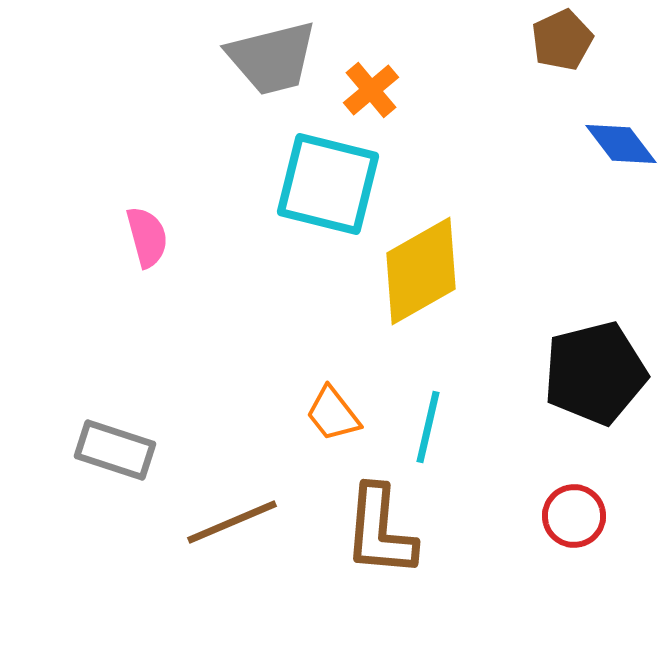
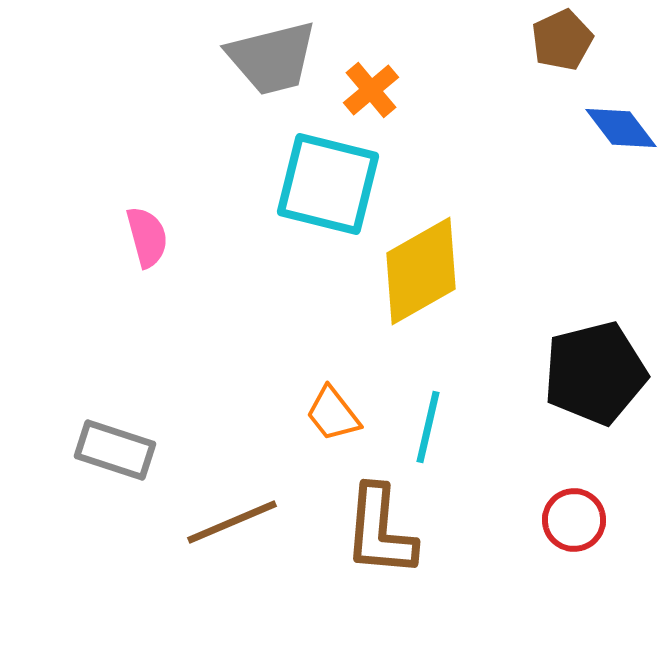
blue diamond: moved 16 px up
red circle: moved 4 px down
